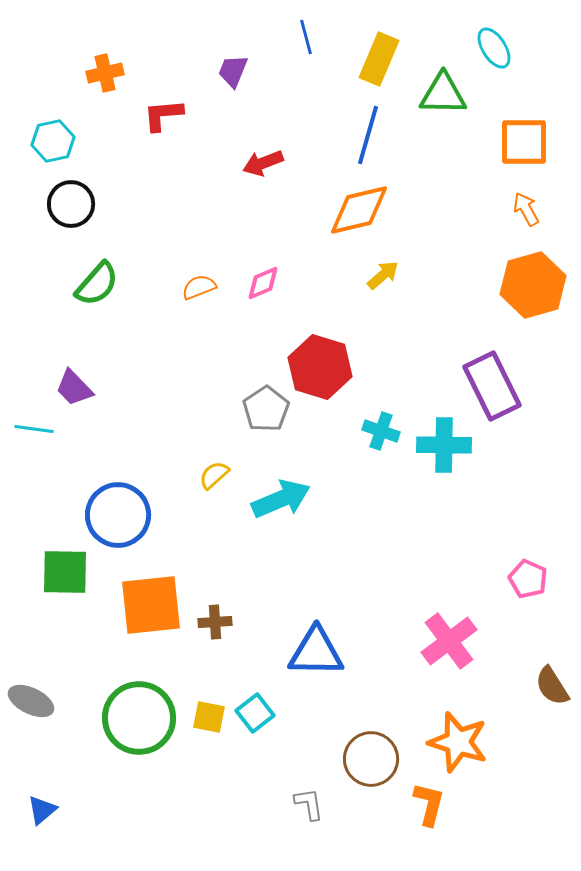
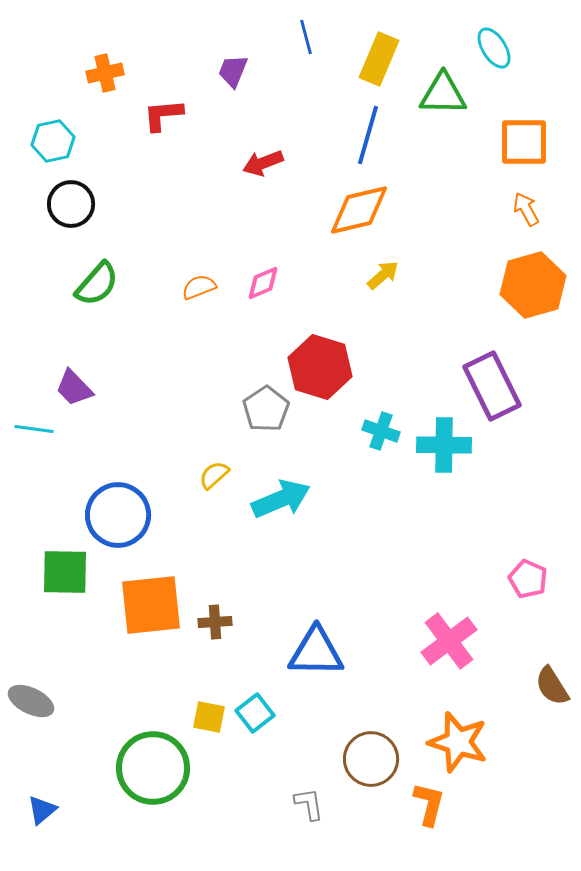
green circle at (139, 718): moved 14 px right, 50 px down
